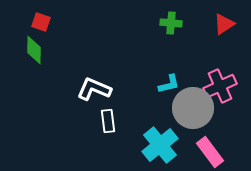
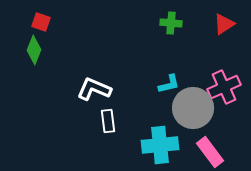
green diamond: rotated 20 degrees clockwise
pink cross: moved 4 px right, 1 px down
cyan cross: rotated 33 degrees clockwise
